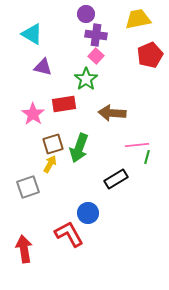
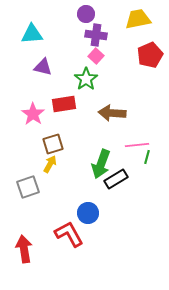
cyan triangle: rotated 35 degrees counterclockwise
green arrow: moved 22 px right, 16 px down
